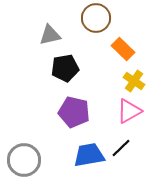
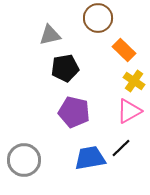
brown circle: moved 2 px right
orange rectangle: moved 1 px right, 1 px down
blue trapezoid: moved 1 px right, 3 px down
